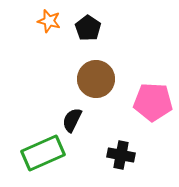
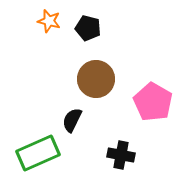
black pentagon: rotated 20 degrees counterclockwise
pink pentagon: rotated 27 degrees clockwise
green rectangle: moved 5 px left
